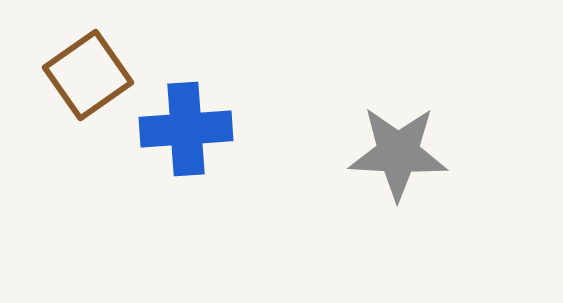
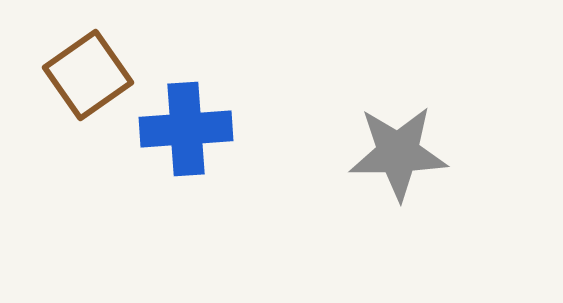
gray star: rotated 4 degrees counterclockwise
